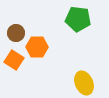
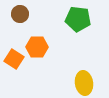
brown circle: moved 4 px right, 19 px up
orange square: moved 1 px up
yellow ellipse: rotated 15 degrees clockwise
